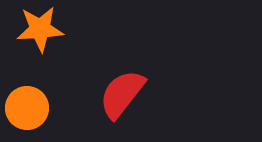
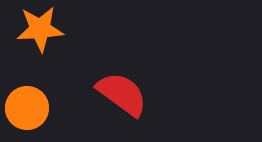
red semicircle: rotated 88 degrees clockwise
